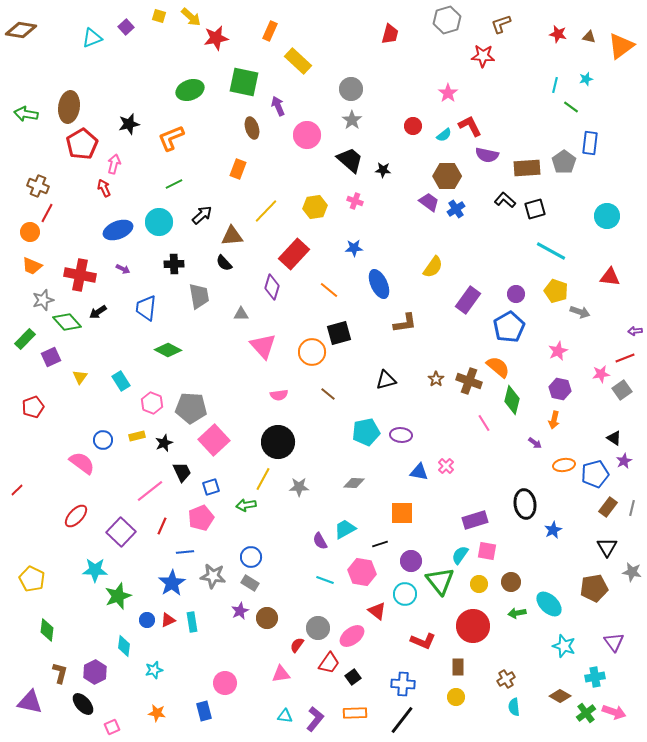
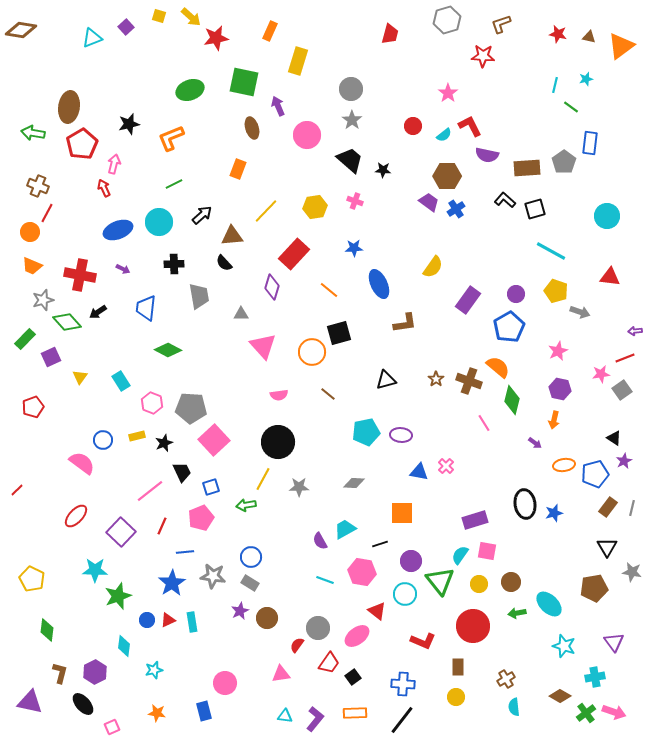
yellow rectangle at (298, 61): rotated 64 degrees clockwise
green arrow at (26, 114): moved 7 px right, 19 px down
blue star at (553, 530): moved 1 px right, 17 px up; rotated 12 degrees clockwise
pink ellipse at (352, 636): moved 5 px right
